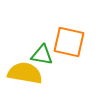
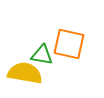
orange square: moved 2 px down
